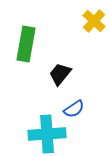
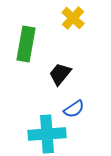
yellow cross: moved 21 px left, 3 px up
